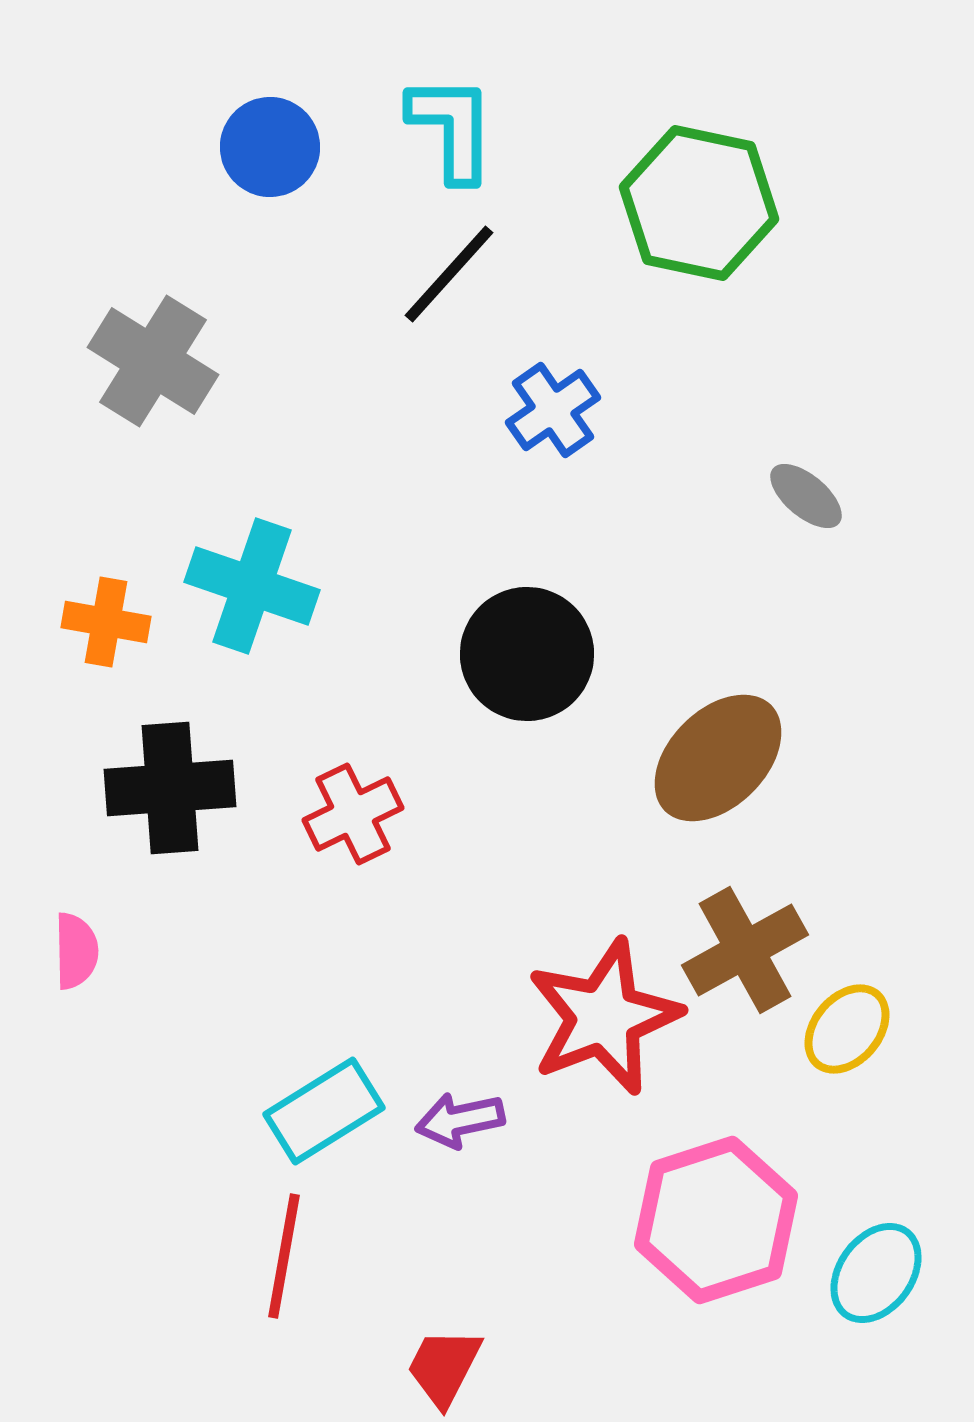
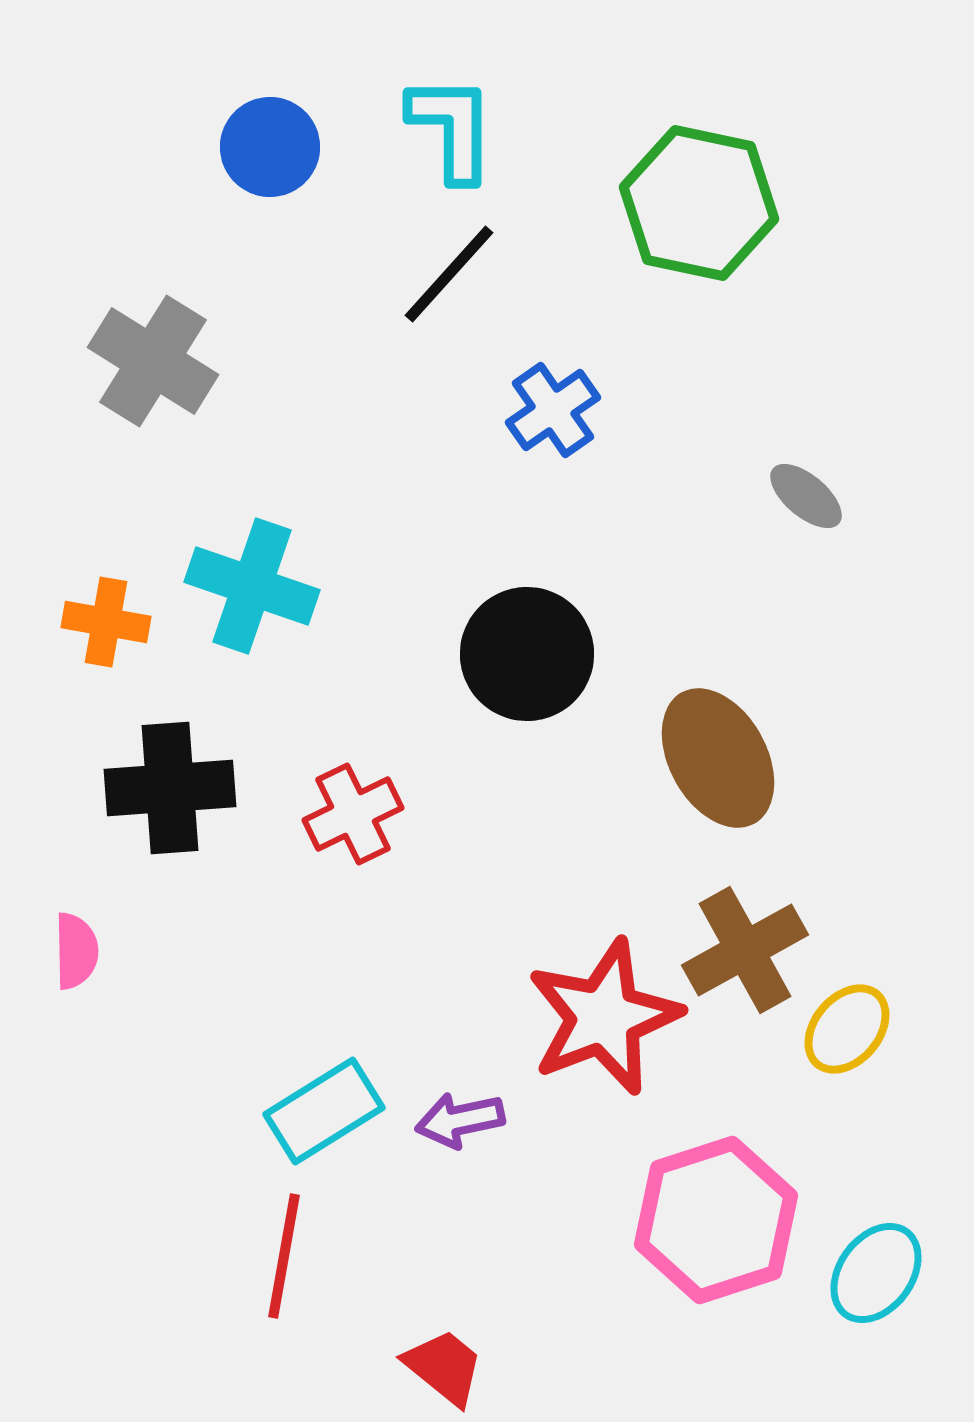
brown ellipse: rotated 74 degrees counterclockwise
red trapezoid: rotated 102 degrees clockwise
